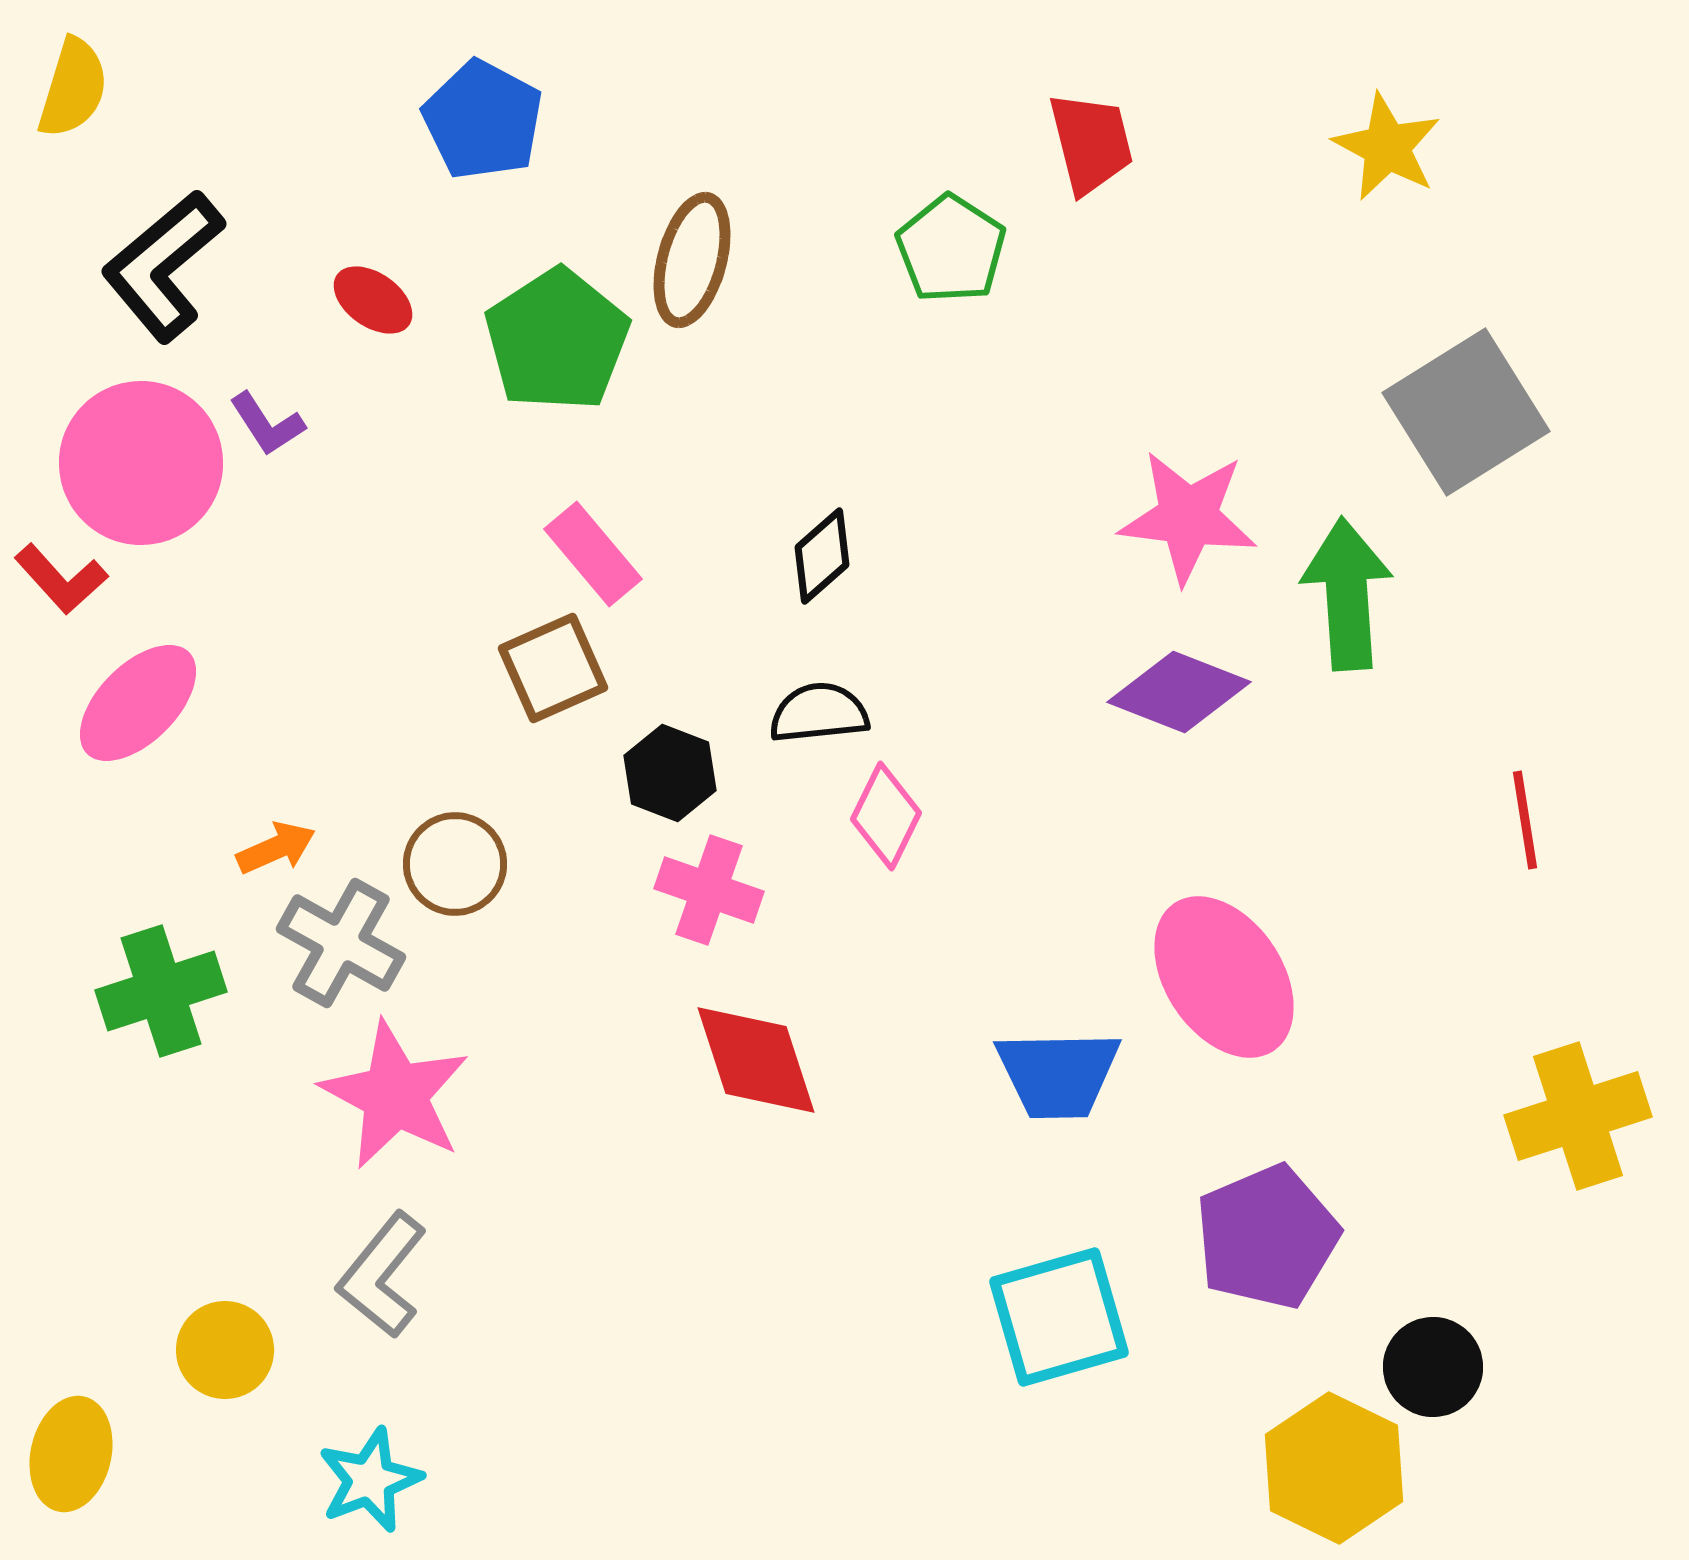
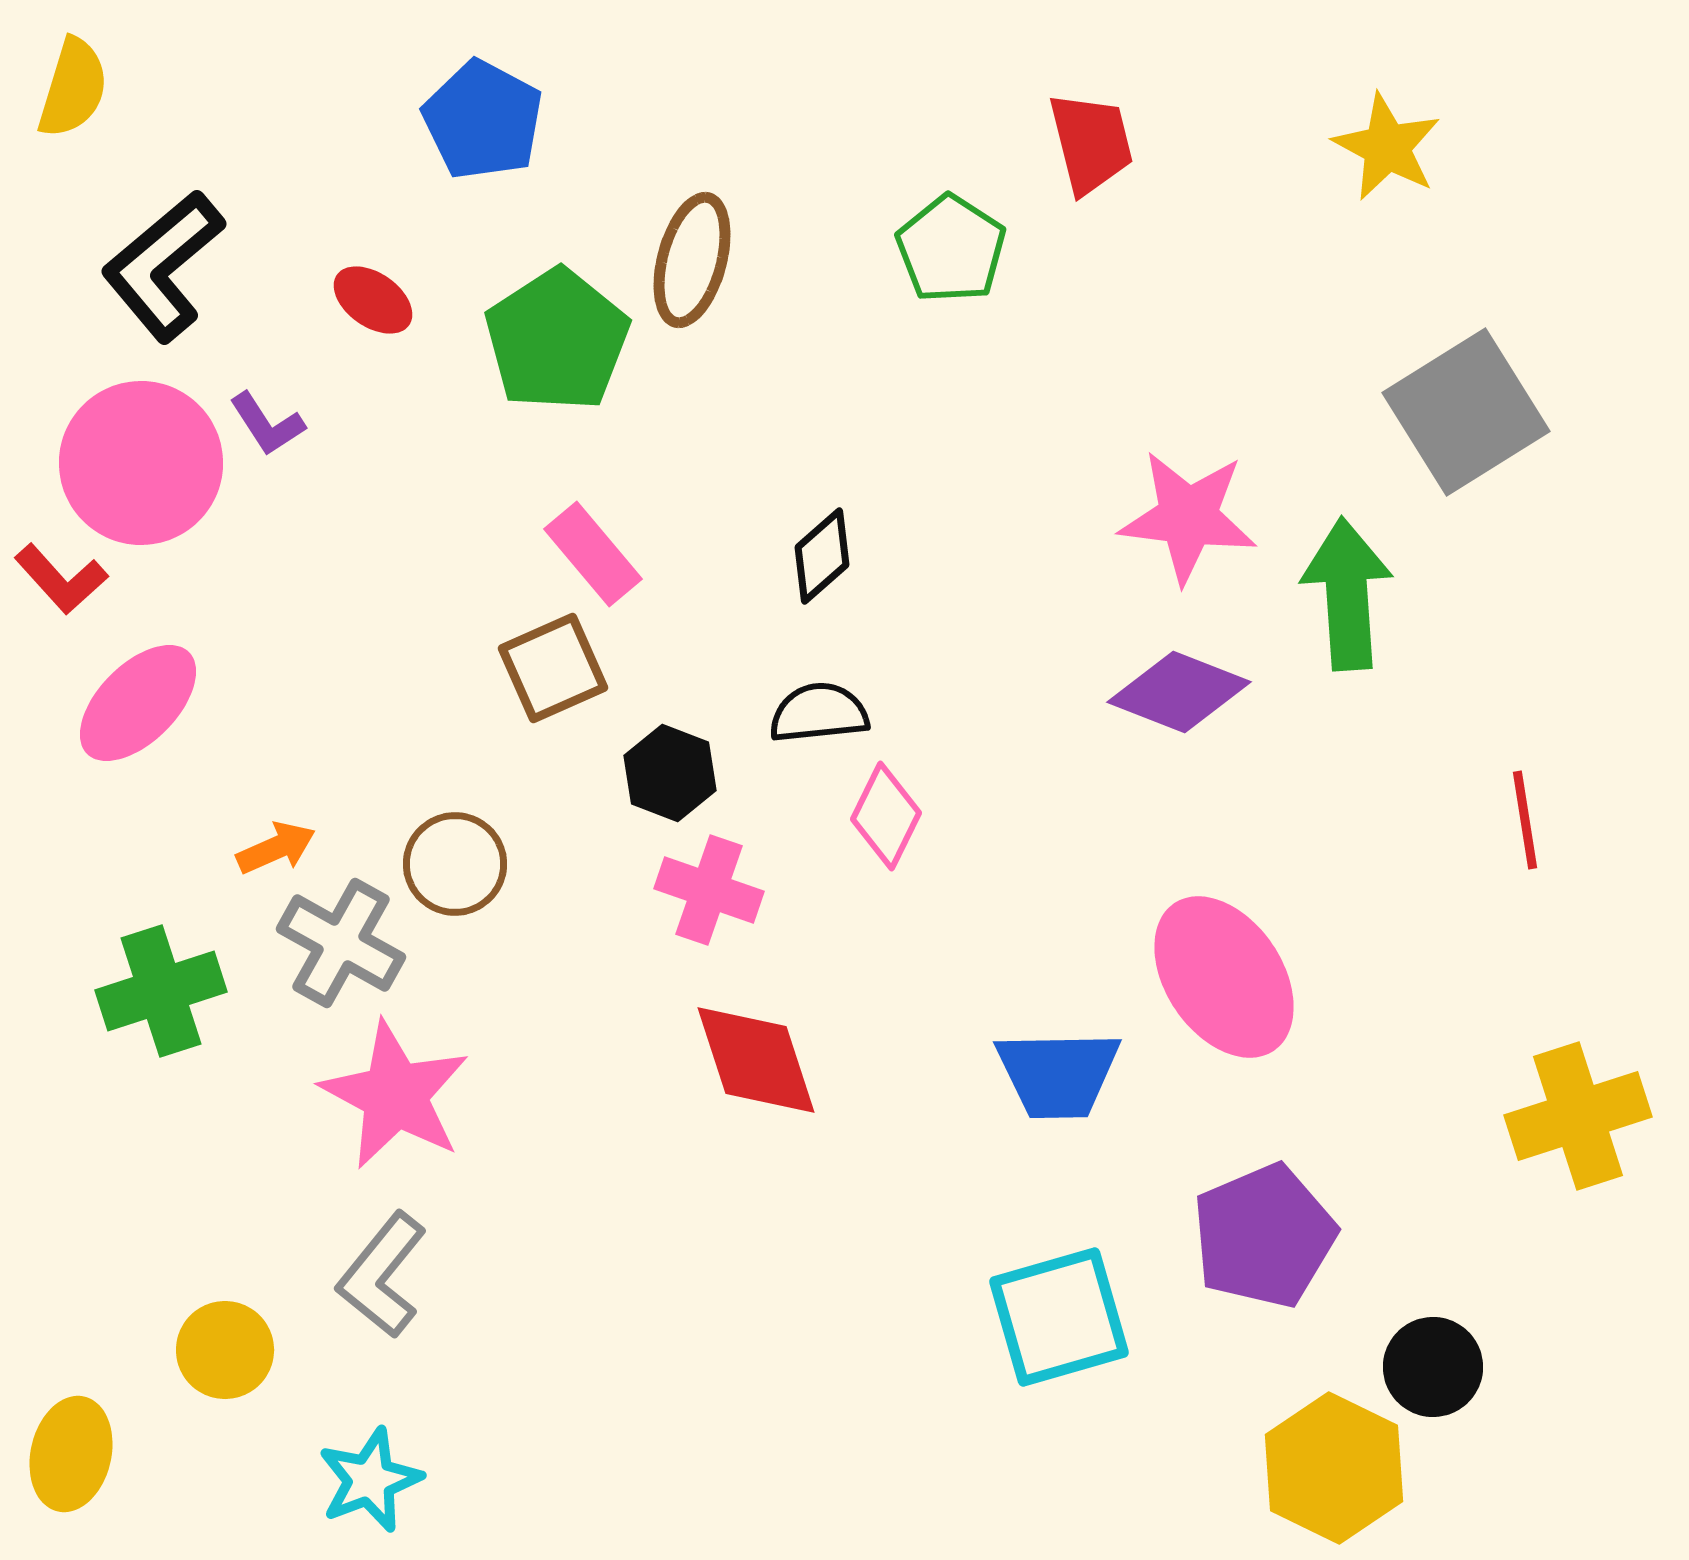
purple pentagon at (1267, 1237): moved 3 px left, 1 px up
